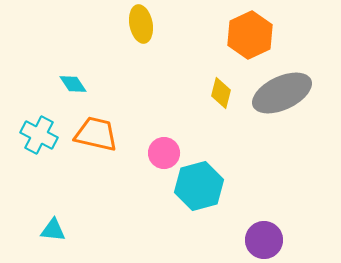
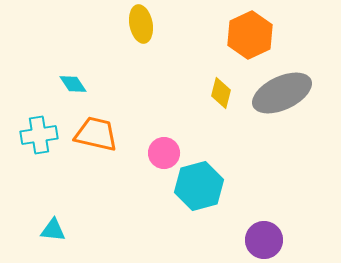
cyan cross: rotated 36 degrees counterclockwise
